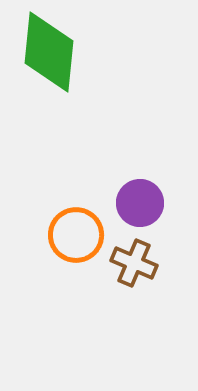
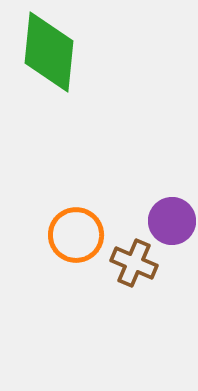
purple circle: moved 32 px right, 18 px down
